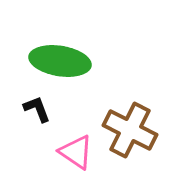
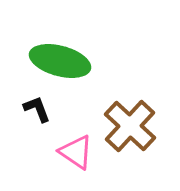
green ellipse: rotated 6 degrees clockwise
brown cross: moved 4 px up; rotated 16 degrees clockwise
